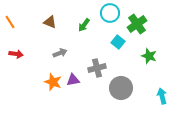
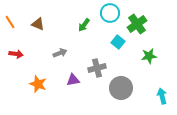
brown triangle: moved 12 px left, 2 px down
green star: rotated 28 degrees counterclockwise
orange star: moved 15 px left, 2 px down
